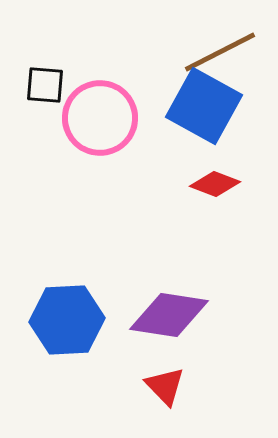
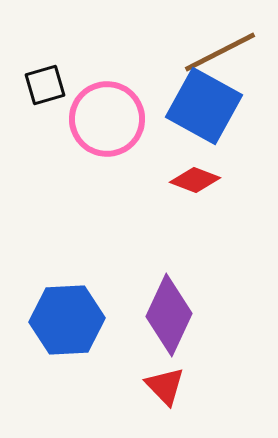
black square: rotated 21 degrees counterclockwise
pink circle: moved 7 px right, 1 px down
red diamond: moved 20 px left, 4 px up
purple diamond: rotated 74 degrees counterclockwise
